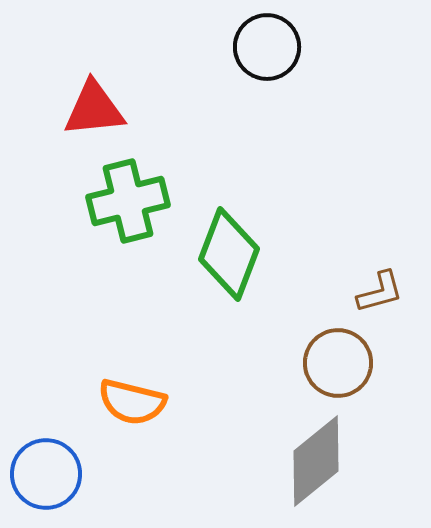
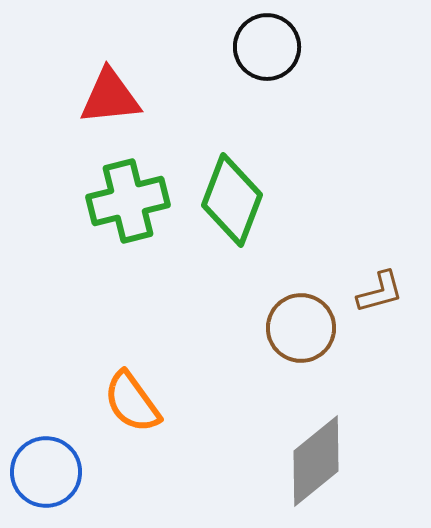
red triangle: moved 16 px right, 12 px up
green diamond: moved 3 px right, 54 px up
brown circle: moved 37 px left, 35 px up
orange semicircle: rotated 40 degrees clockwise
blue circle: moved 2 px up
